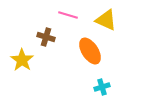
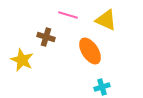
yellow star: rotated 10 degrees counterclockwise
